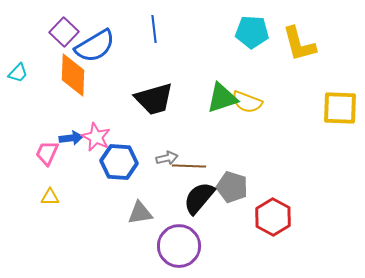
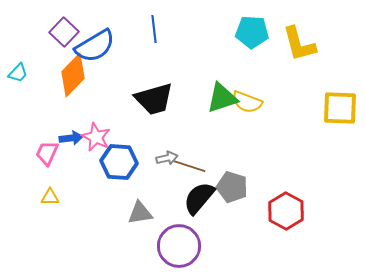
orange diamond: rotated 42 degrees clockwise
brown line: rotated 16 degrees clockwise
red hexagon: moved 13 px right, 6 px up
